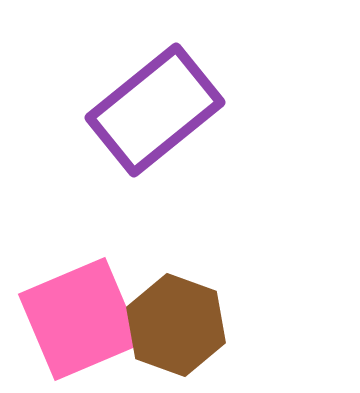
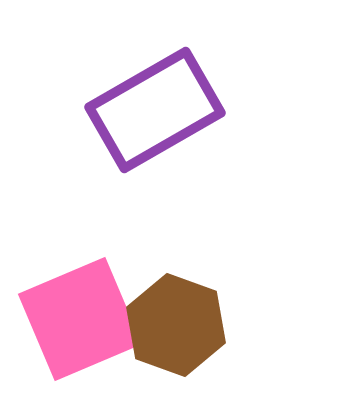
purple rectangle: rotated 9 degrees clockwise
